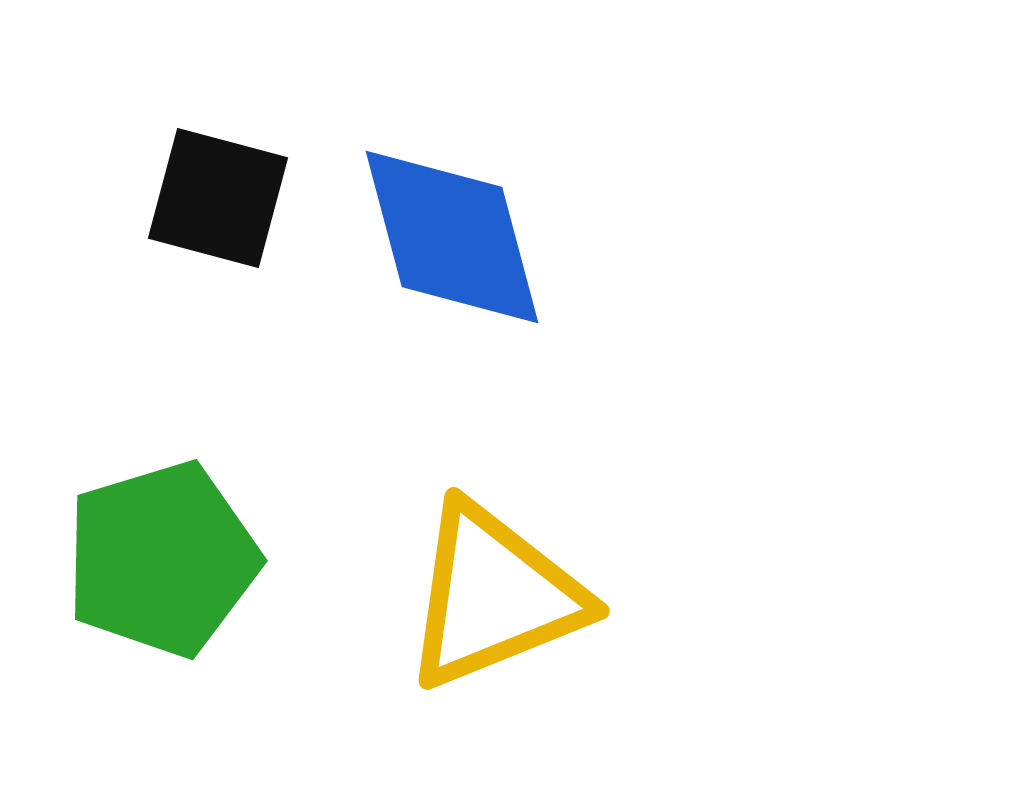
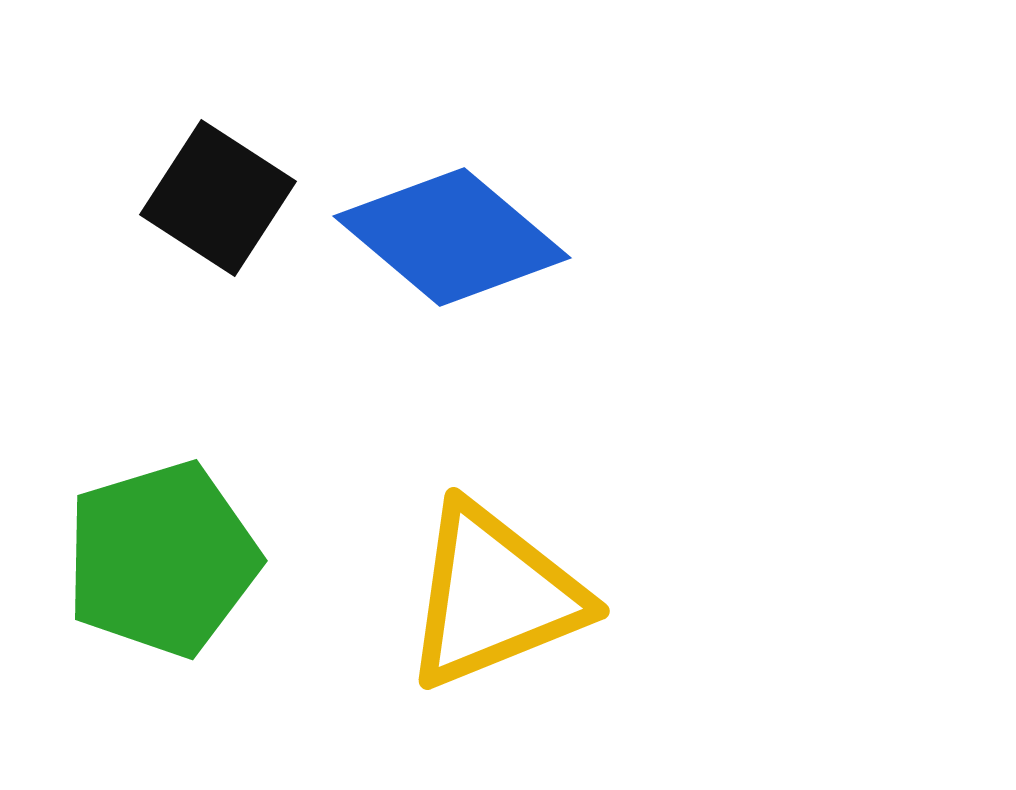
black square: rotated 18 degrees clockwise
blue diamond: rotated 35 degrees counterclockwise
